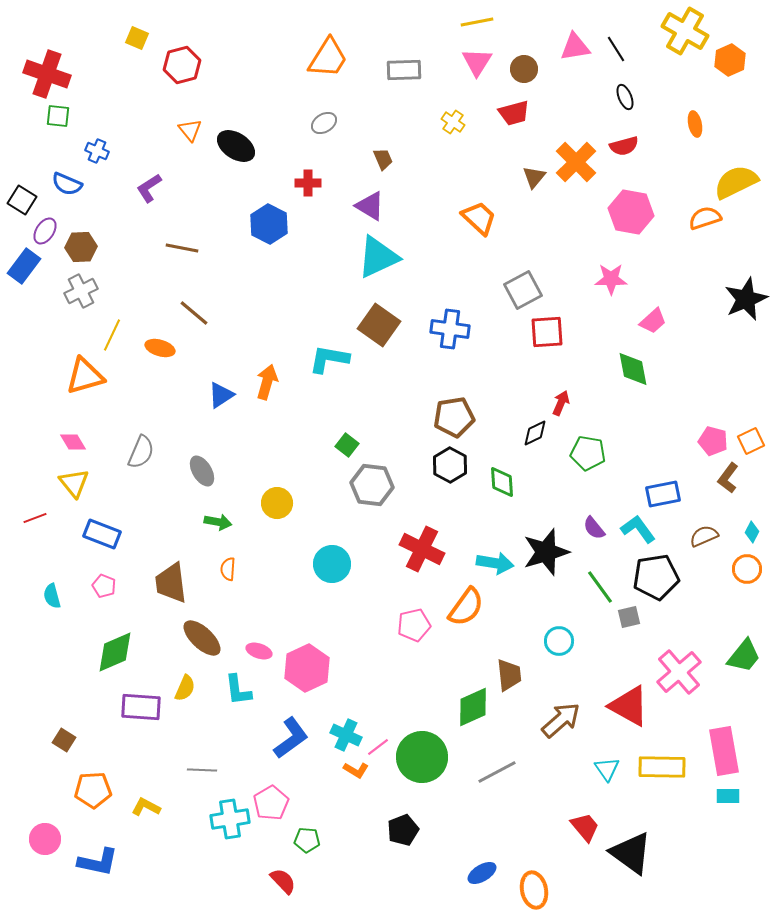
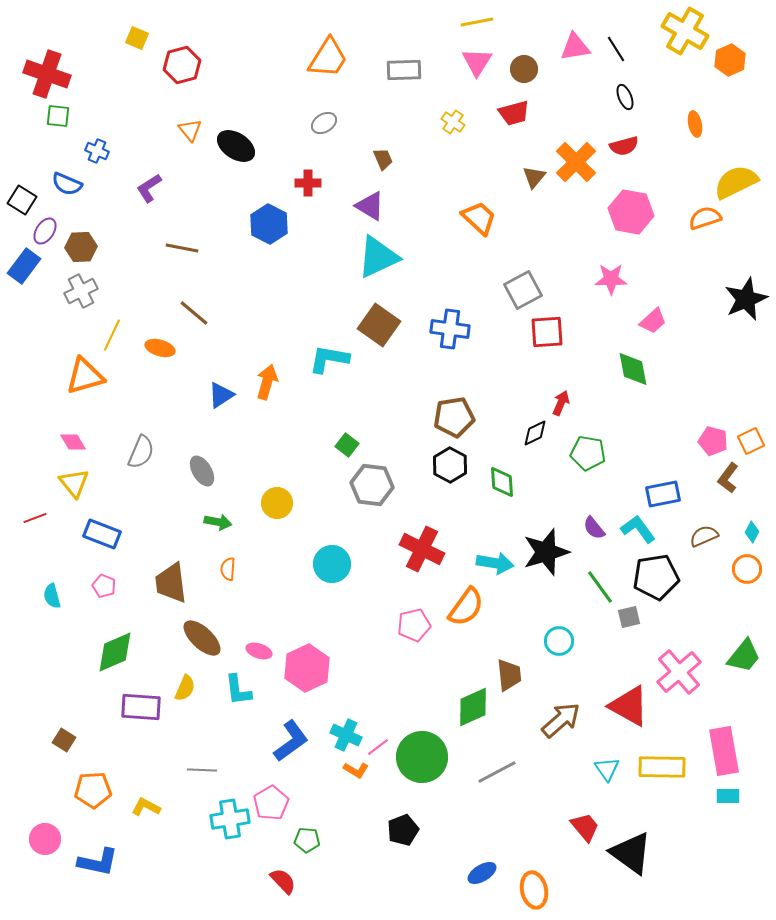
blue L-shape at (291, 738): moved 3 px down
